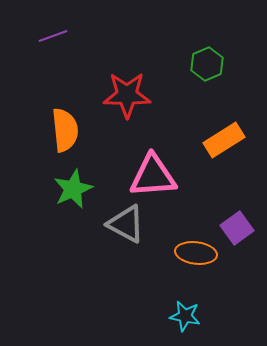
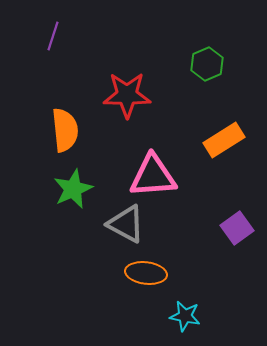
purple line: rotated 52 degrees counterclockwise
orange ellipse: moved 50 px left, 20 px down
